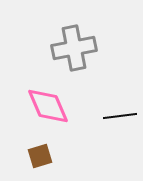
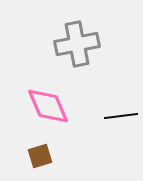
gray cross: moved 3 px right, 4 px up
black line: moved 1 px right
